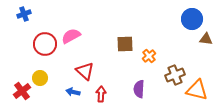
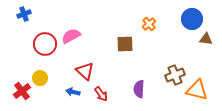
orange cross: moved 32 px up
red arrow: rotated 140 degrees clockwise
